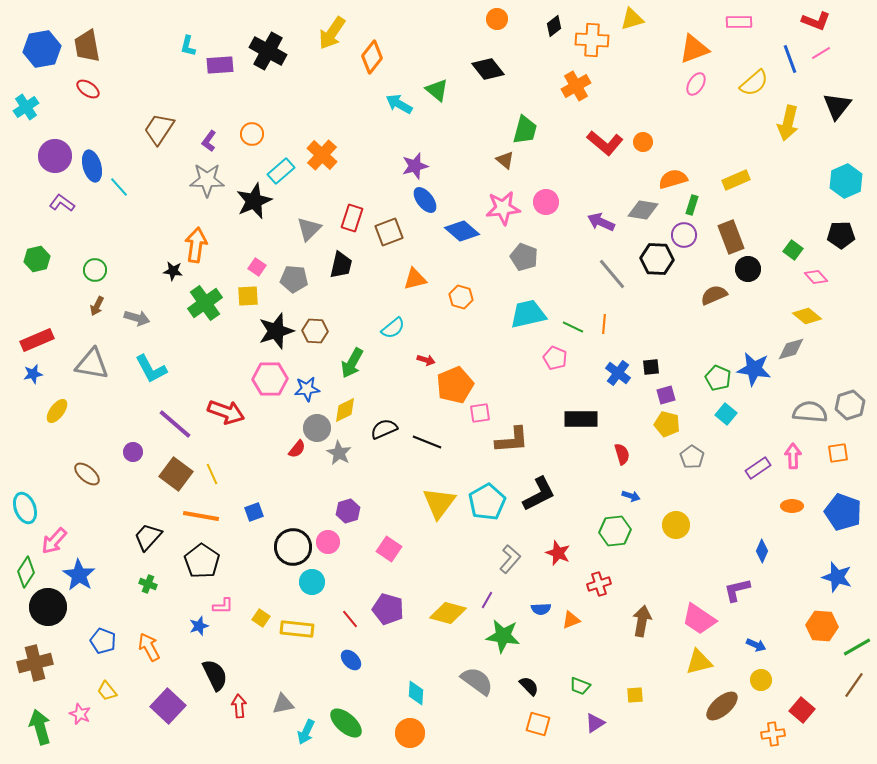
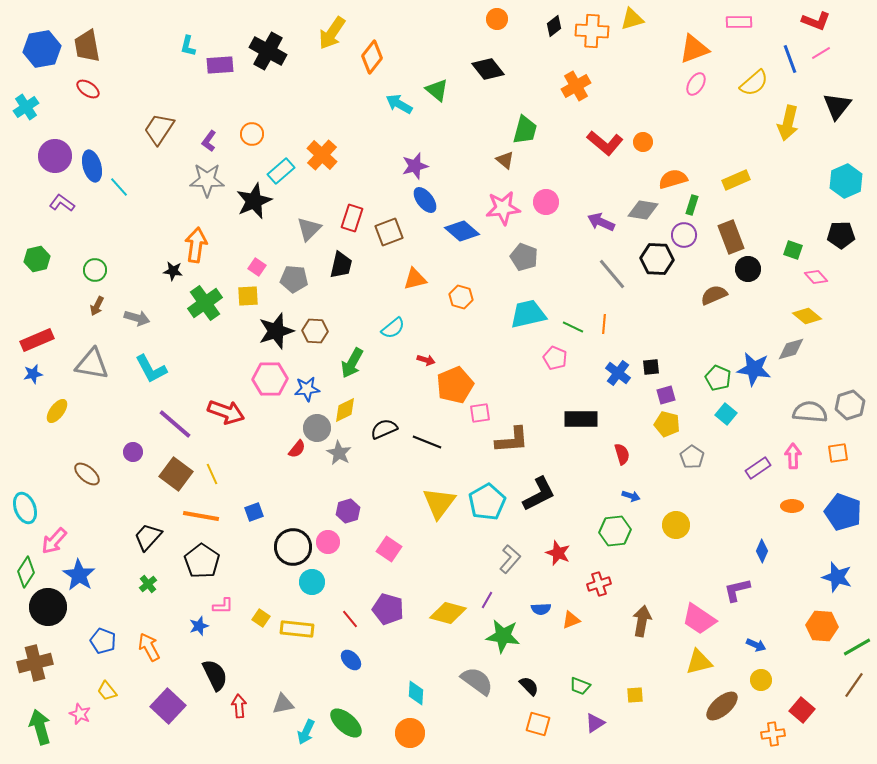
orange cross at (592, 40): moved 9 px up
green square at (793, 250): rotated 18 degrees counterclockwise
green cross at (148, 584): rotated 30 degrees clockwise
